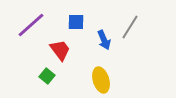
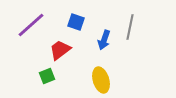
blue square: rotated 18 degrees clockwise
gray line: rotated 20 degrees counterclockwise
blue arrow: rotated 42 degrees clockwise
red trapezoid: rotated 90 degrees counterclockwise
green square: rotated 28 degrees clockwise
